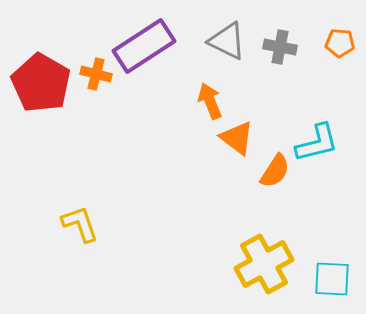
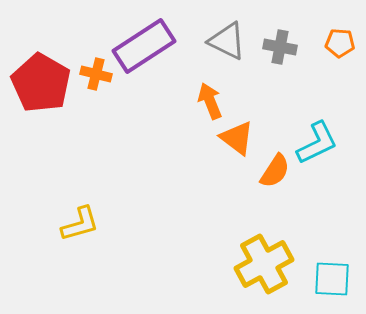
cyan L-shape: rotated 12 degrees counterclockwise
yellow L-shape: rotated 93 degrees clockwise
